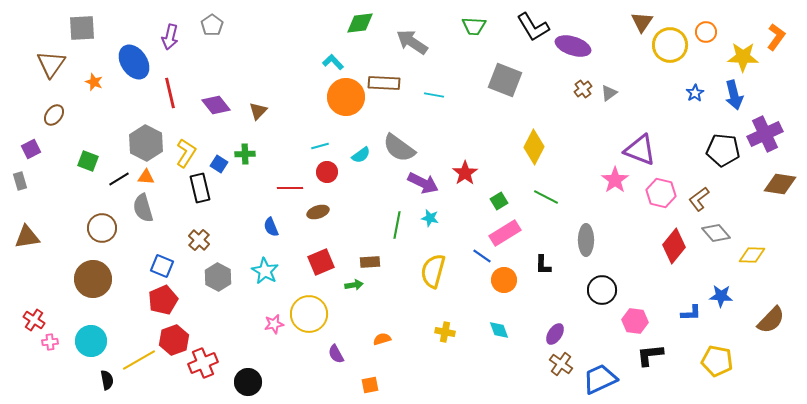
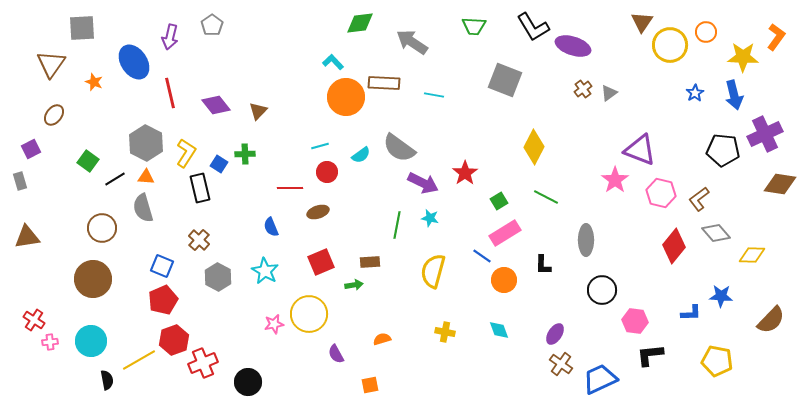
green square at (88, 161): rotated 15 degrees clockwise
black line at (119, 179): moved 4 px left
